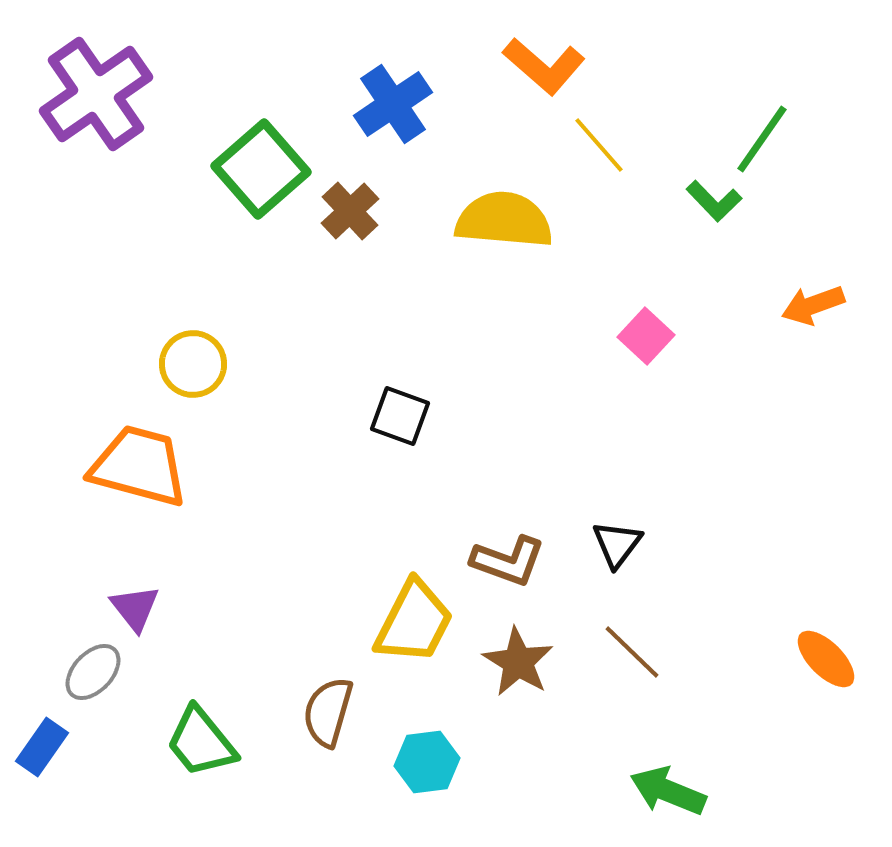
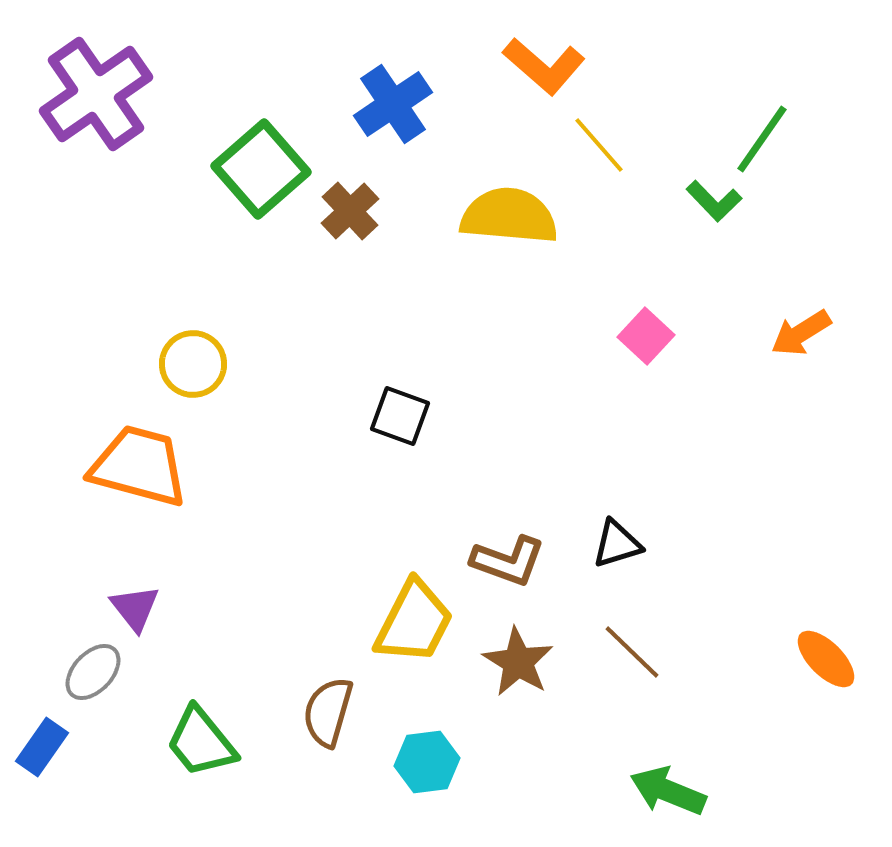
yellow semicircle: moved 5 px right, 4 px up
orange arrow: moved 12 px left, 28 px down; rotated 12 degrees counterclockwise
black triangle: rotated 36 degrees clockwise
